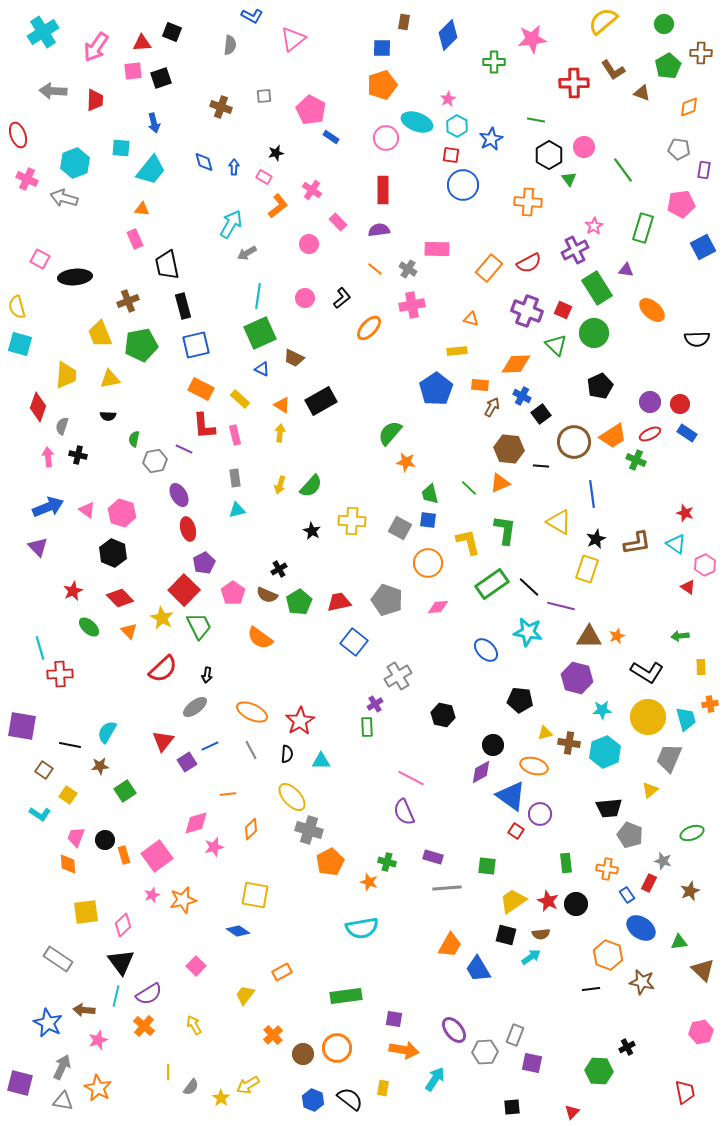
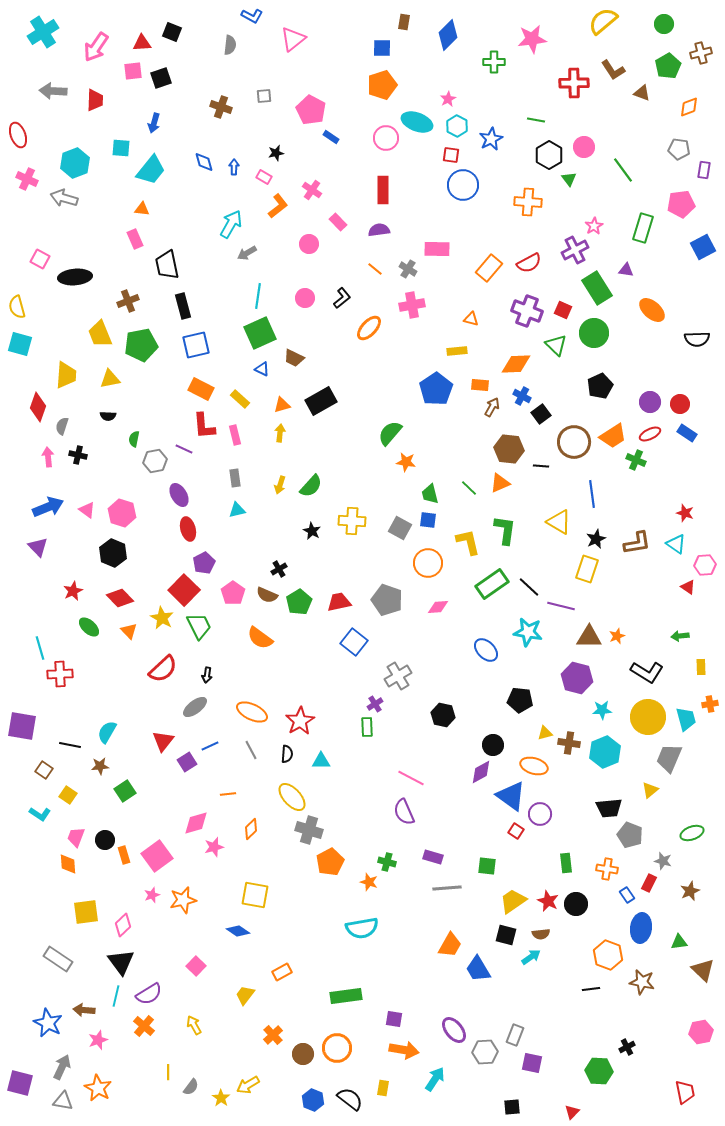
brown cross at (701, 53): rotated 15 degrees counterclockwise
blue arrow at (154, 123): rotated 30 degrees clockwise
orange triangle at (282, 405): rotated 48 degrees counterclockwise
pink hexagon at (705, 565): rotated 20 degrees clockwise
blue ellipse at (641, 928): rotated 64 degrees clockwise
